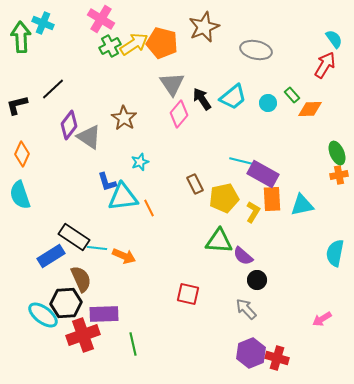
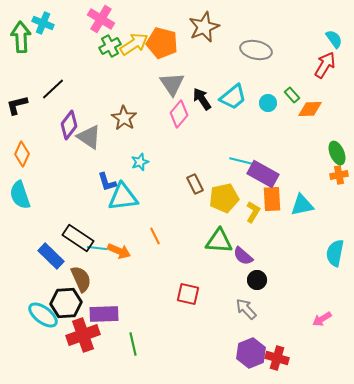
orange line at (149, 208): moved 6 px right, 28 px down
black rectangle at (74, 237): moved 4 px right, 1 px down
blue rectangle at (51, 256): rotated 76 degrees clockwise
orange arrow at (124, 256): moved 5 px left, 5 px up
